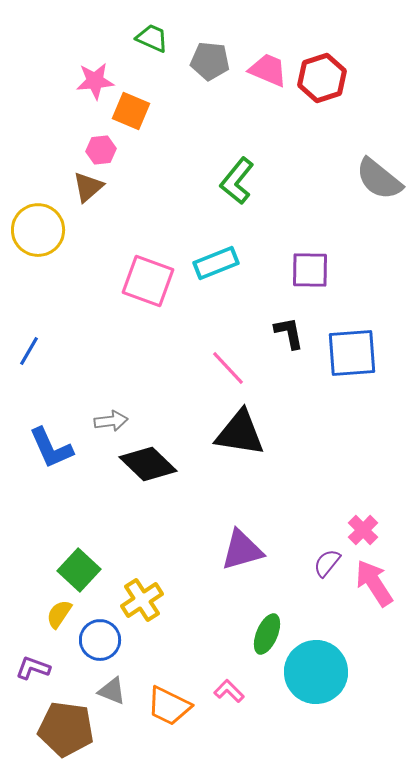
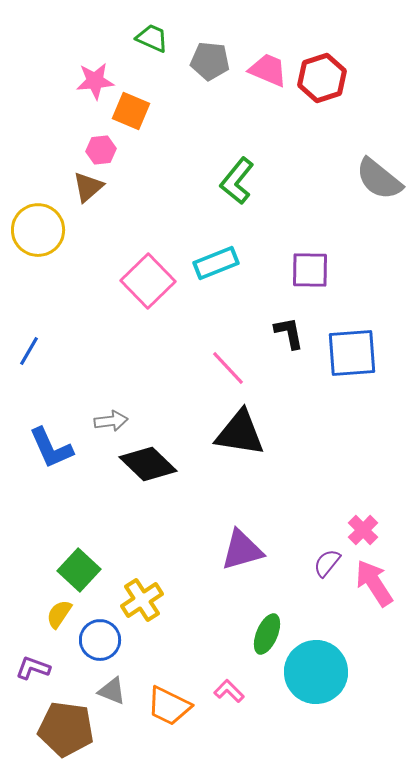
pink square: rotated 26 degrees clockwise
